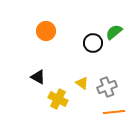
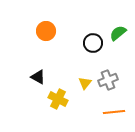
green semicircle: moved 4 px right, 1 px down
yellow triangle: moved 3 px right; rotated 32 degrees clockwise
gray cross: moved 1 px right, 7 px up
